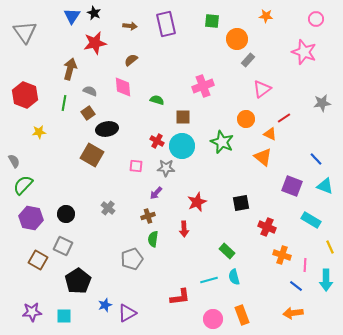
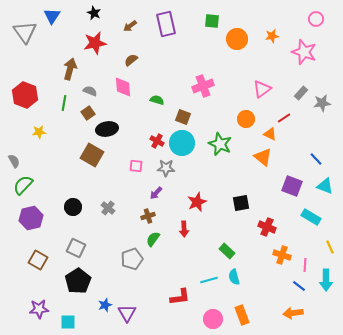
blue triangle at (72, 16): moved 20 px left
orange star at (266, 16): moved 6 px right, 20 px down; rotated 16 degrees counterclockwise
brown arrow at (130, 26): rotated 136 degrees clockwise
gray rectangle at (248, 60): moved 53 px right, 33 px down
brown square at (183, 117): rotated 21 degrees clockwise
green star at (222, 142): moved 2 px left, 2 px down
cyan circle at (182, 146): moved 3 px up
black circle at (66, 214): moved 7 px right, 7 px up
purple hexagon at (31, 218): rotated 25 degrees counterclockwise
cyan rectangle at (311, 220): moved 3 px up
green semicircle at (153, 239): rotated 28 degrees clockwise
gray square at (63, 246): moved 13 px right, 2 px down
blue line at (296, 286): moved 3 px right
purple star at (32, 312): moved 7 px right, 3 px up
purple triangle at (127, 313): rotated 30 degrees counterclockwise
cyan square at (64, 316): moved 4 px right, 6 px down
